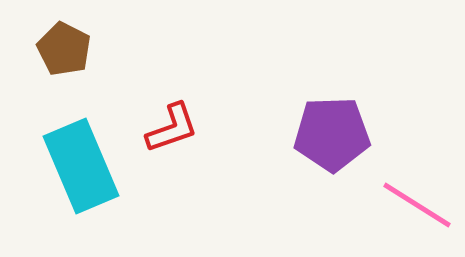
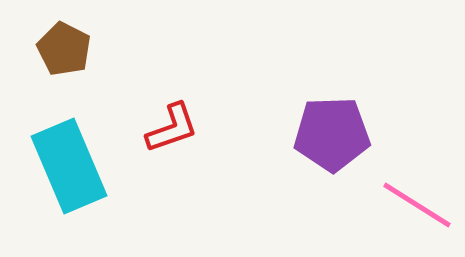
cyan rectangle: moved 12 px left
